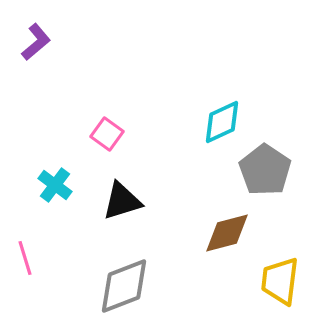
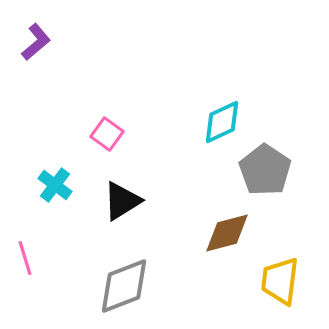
black triangle: rotated 15 degrees counterclockwise
